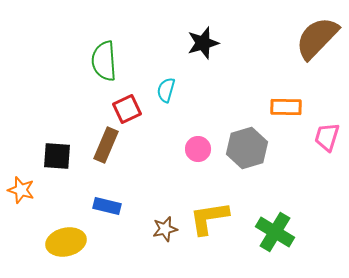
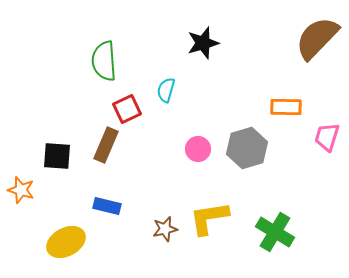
yellow ellipse: rotated 15 degrees counterclockwise
